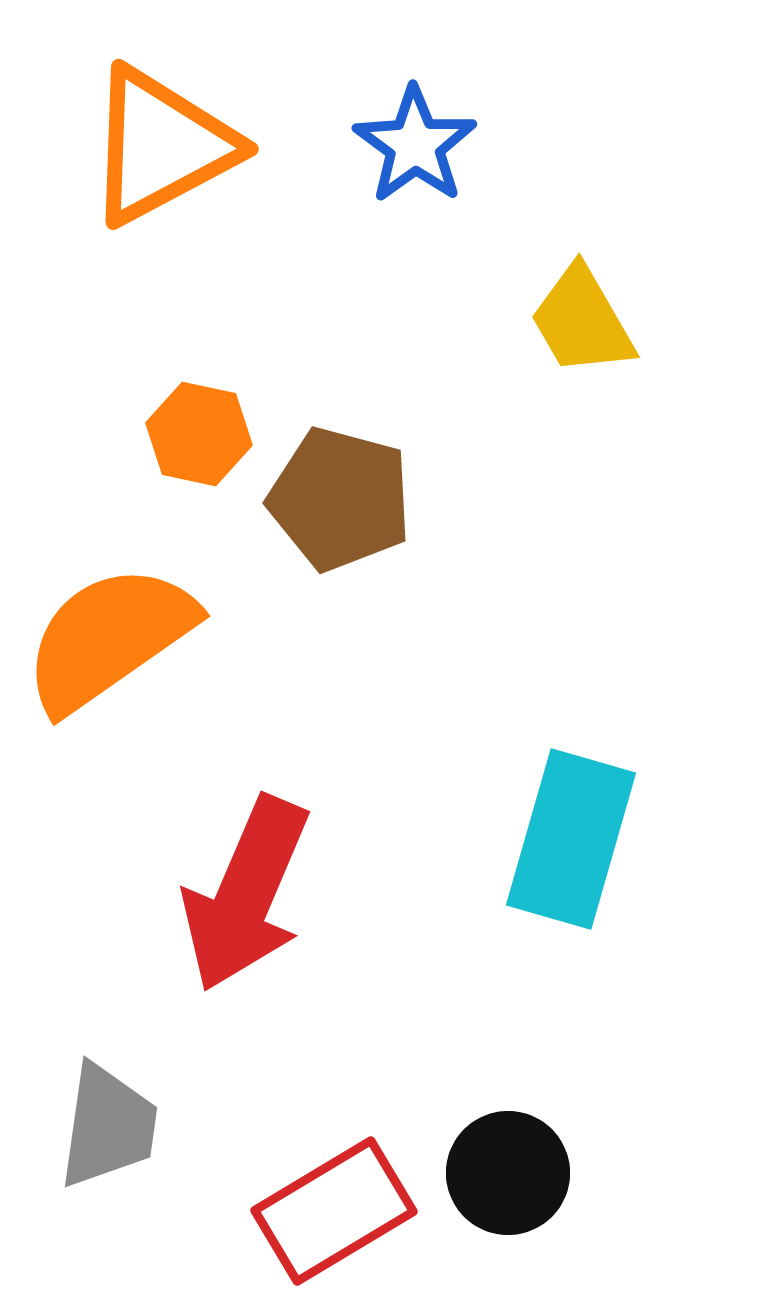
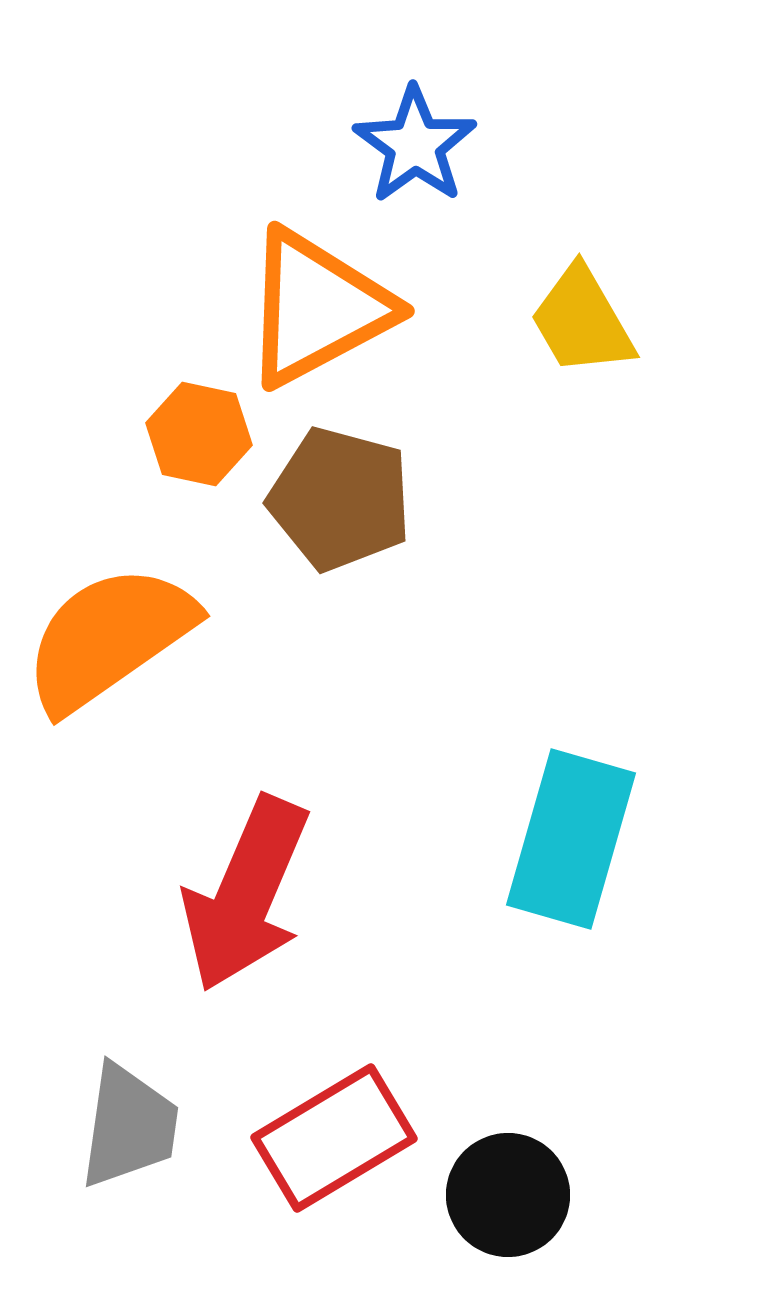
orange triangle: moved 156 px right, 162 px down
gray trapezoid: moved 21 px right
black circle: moved 22 px down
red rectangle: moved 73 px up
